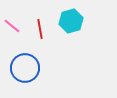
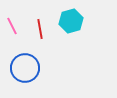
pink line: rotated 24 degrees clockwise
